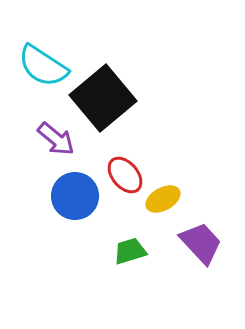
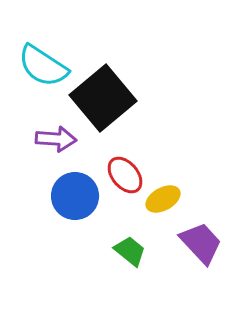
purple arrow: rotated 36 degrees counterclockwise
green trapezoid: rotated 56 degrees clockwise
